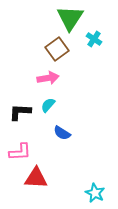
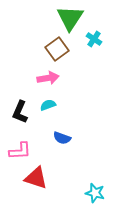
cyan semicircle: rotated 28 degrees clockwise
black L-shape: rotated 70 degrees counterclockwise
blue semicircle: moved 5 px down; rotated 12 degrees counterclockwise
pink L-shape: moved 1 px up
red triangle: rotated 15 degrees clockwise
cyan star: rotated 12 degrees counterclockwise
